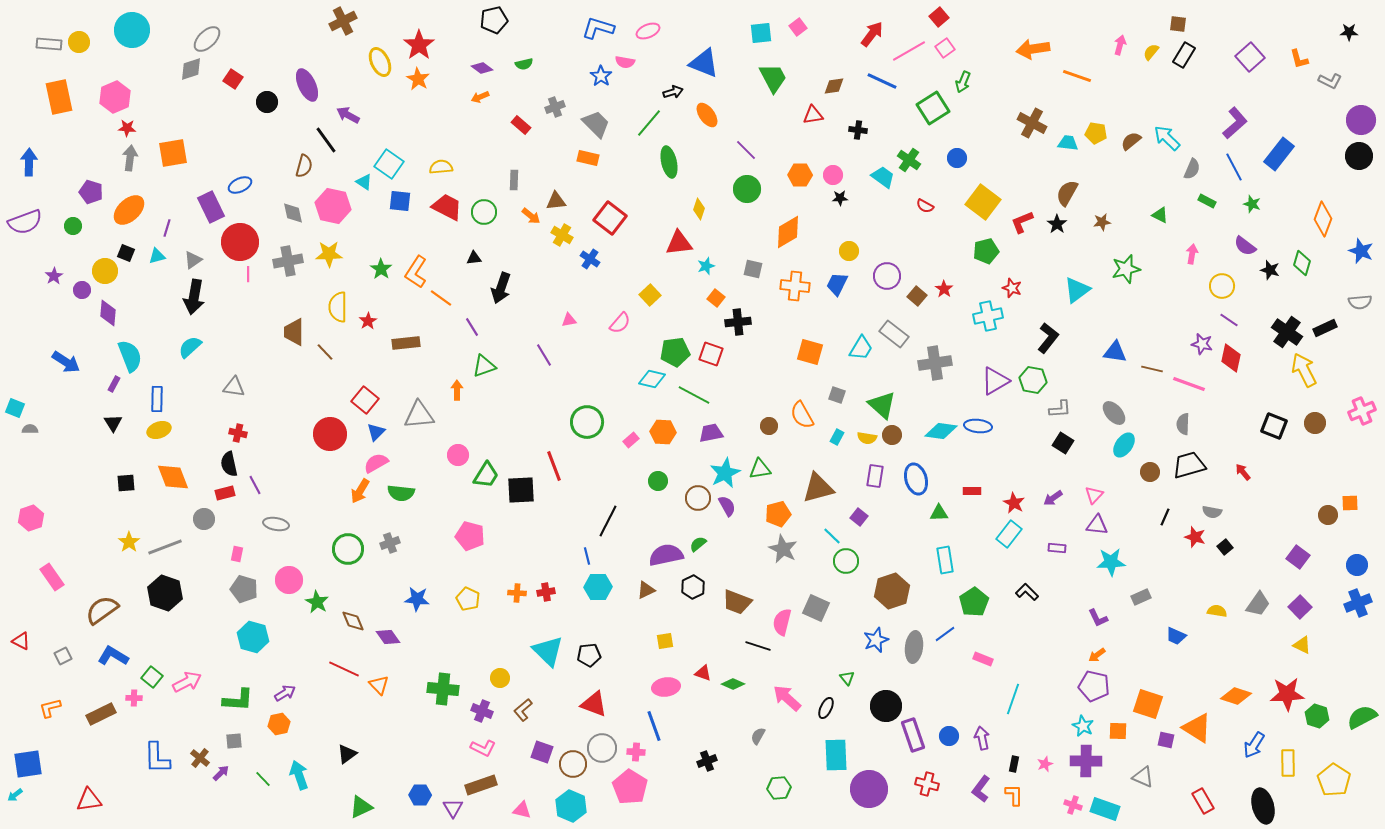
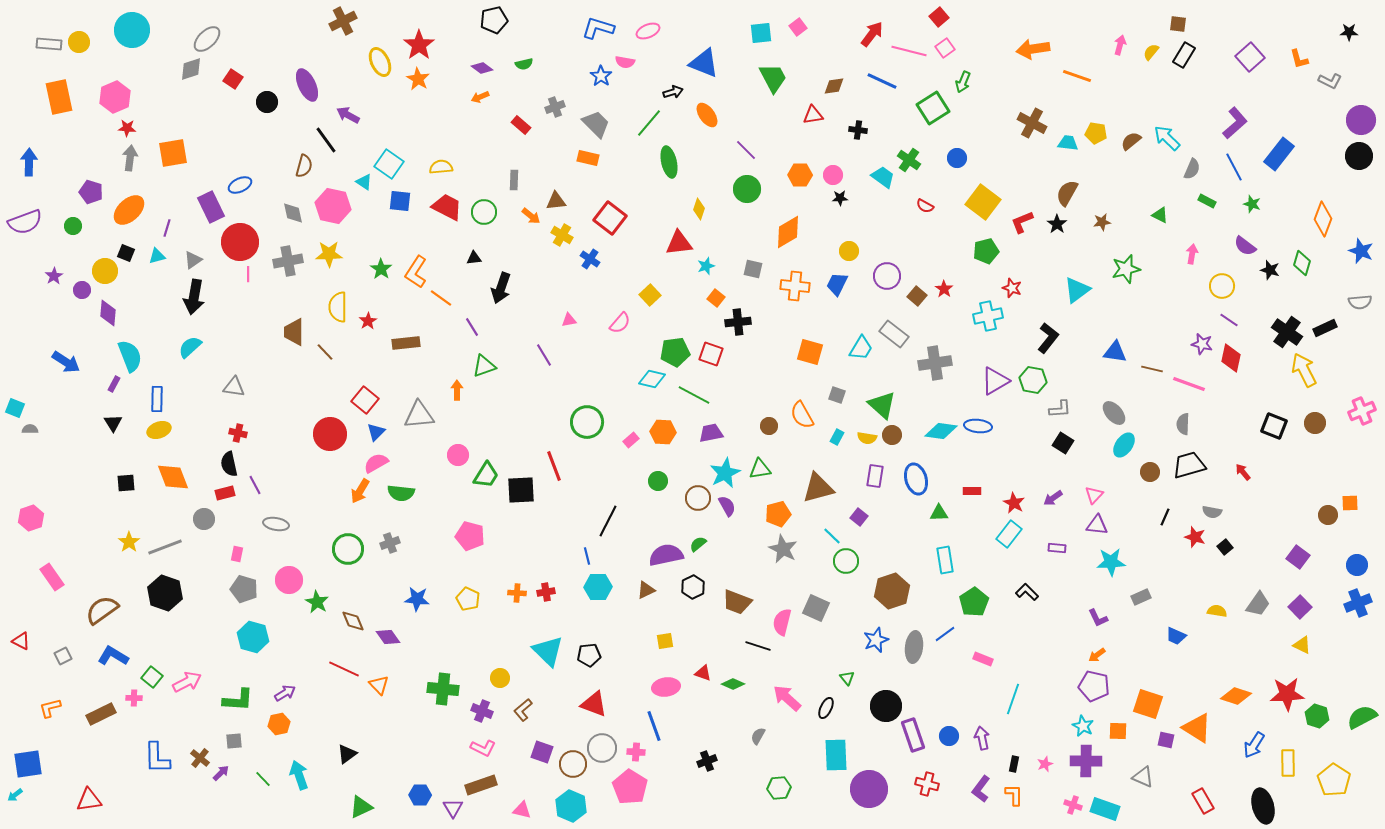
pink line at (909, 51): rotated 44 degrees clockwise
